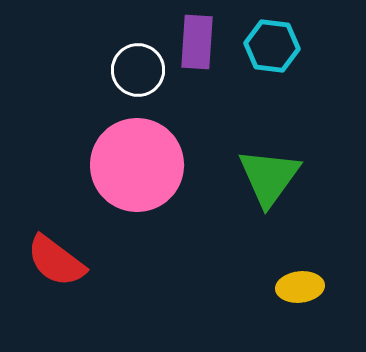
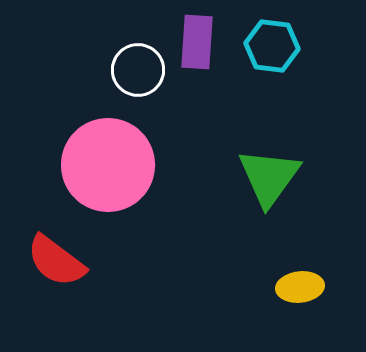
pink circle: moved 29 px left
